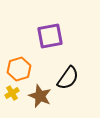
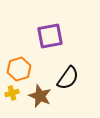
yellow cross: rotated 16 degrees clockwise
